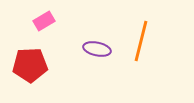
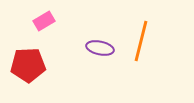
purple ellipse: moved 3 px right, 1 px up
red pentagon: moved 2 px left
